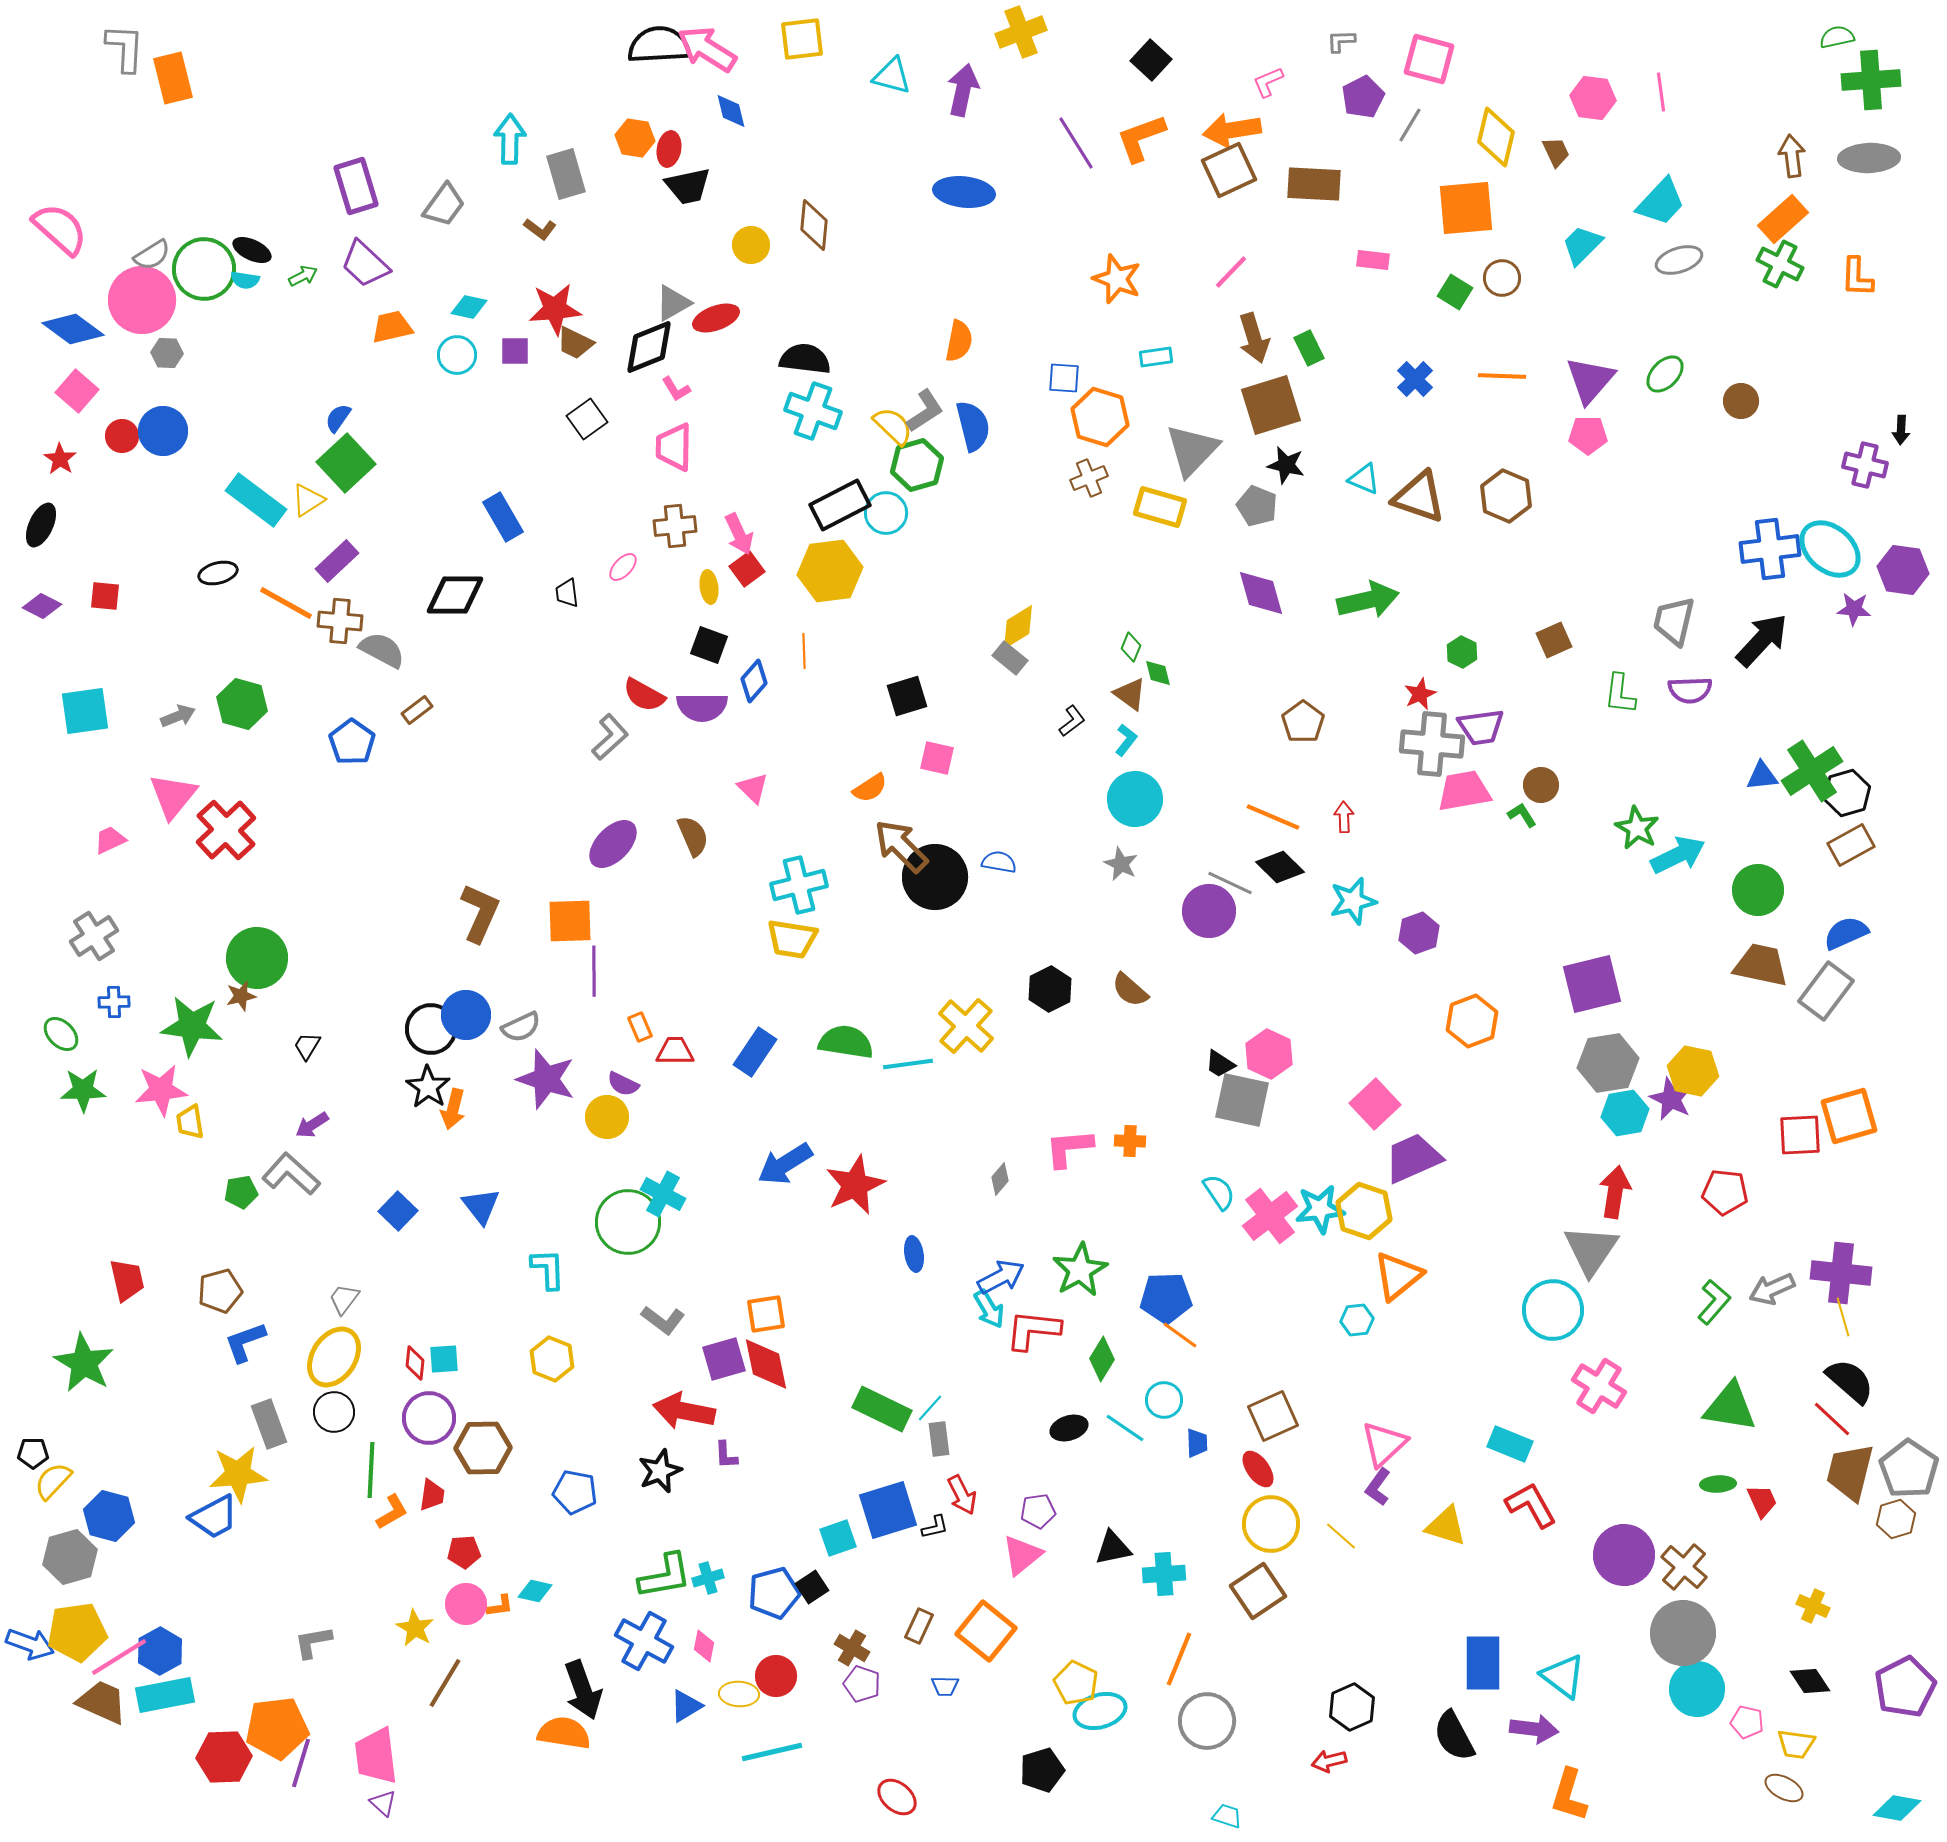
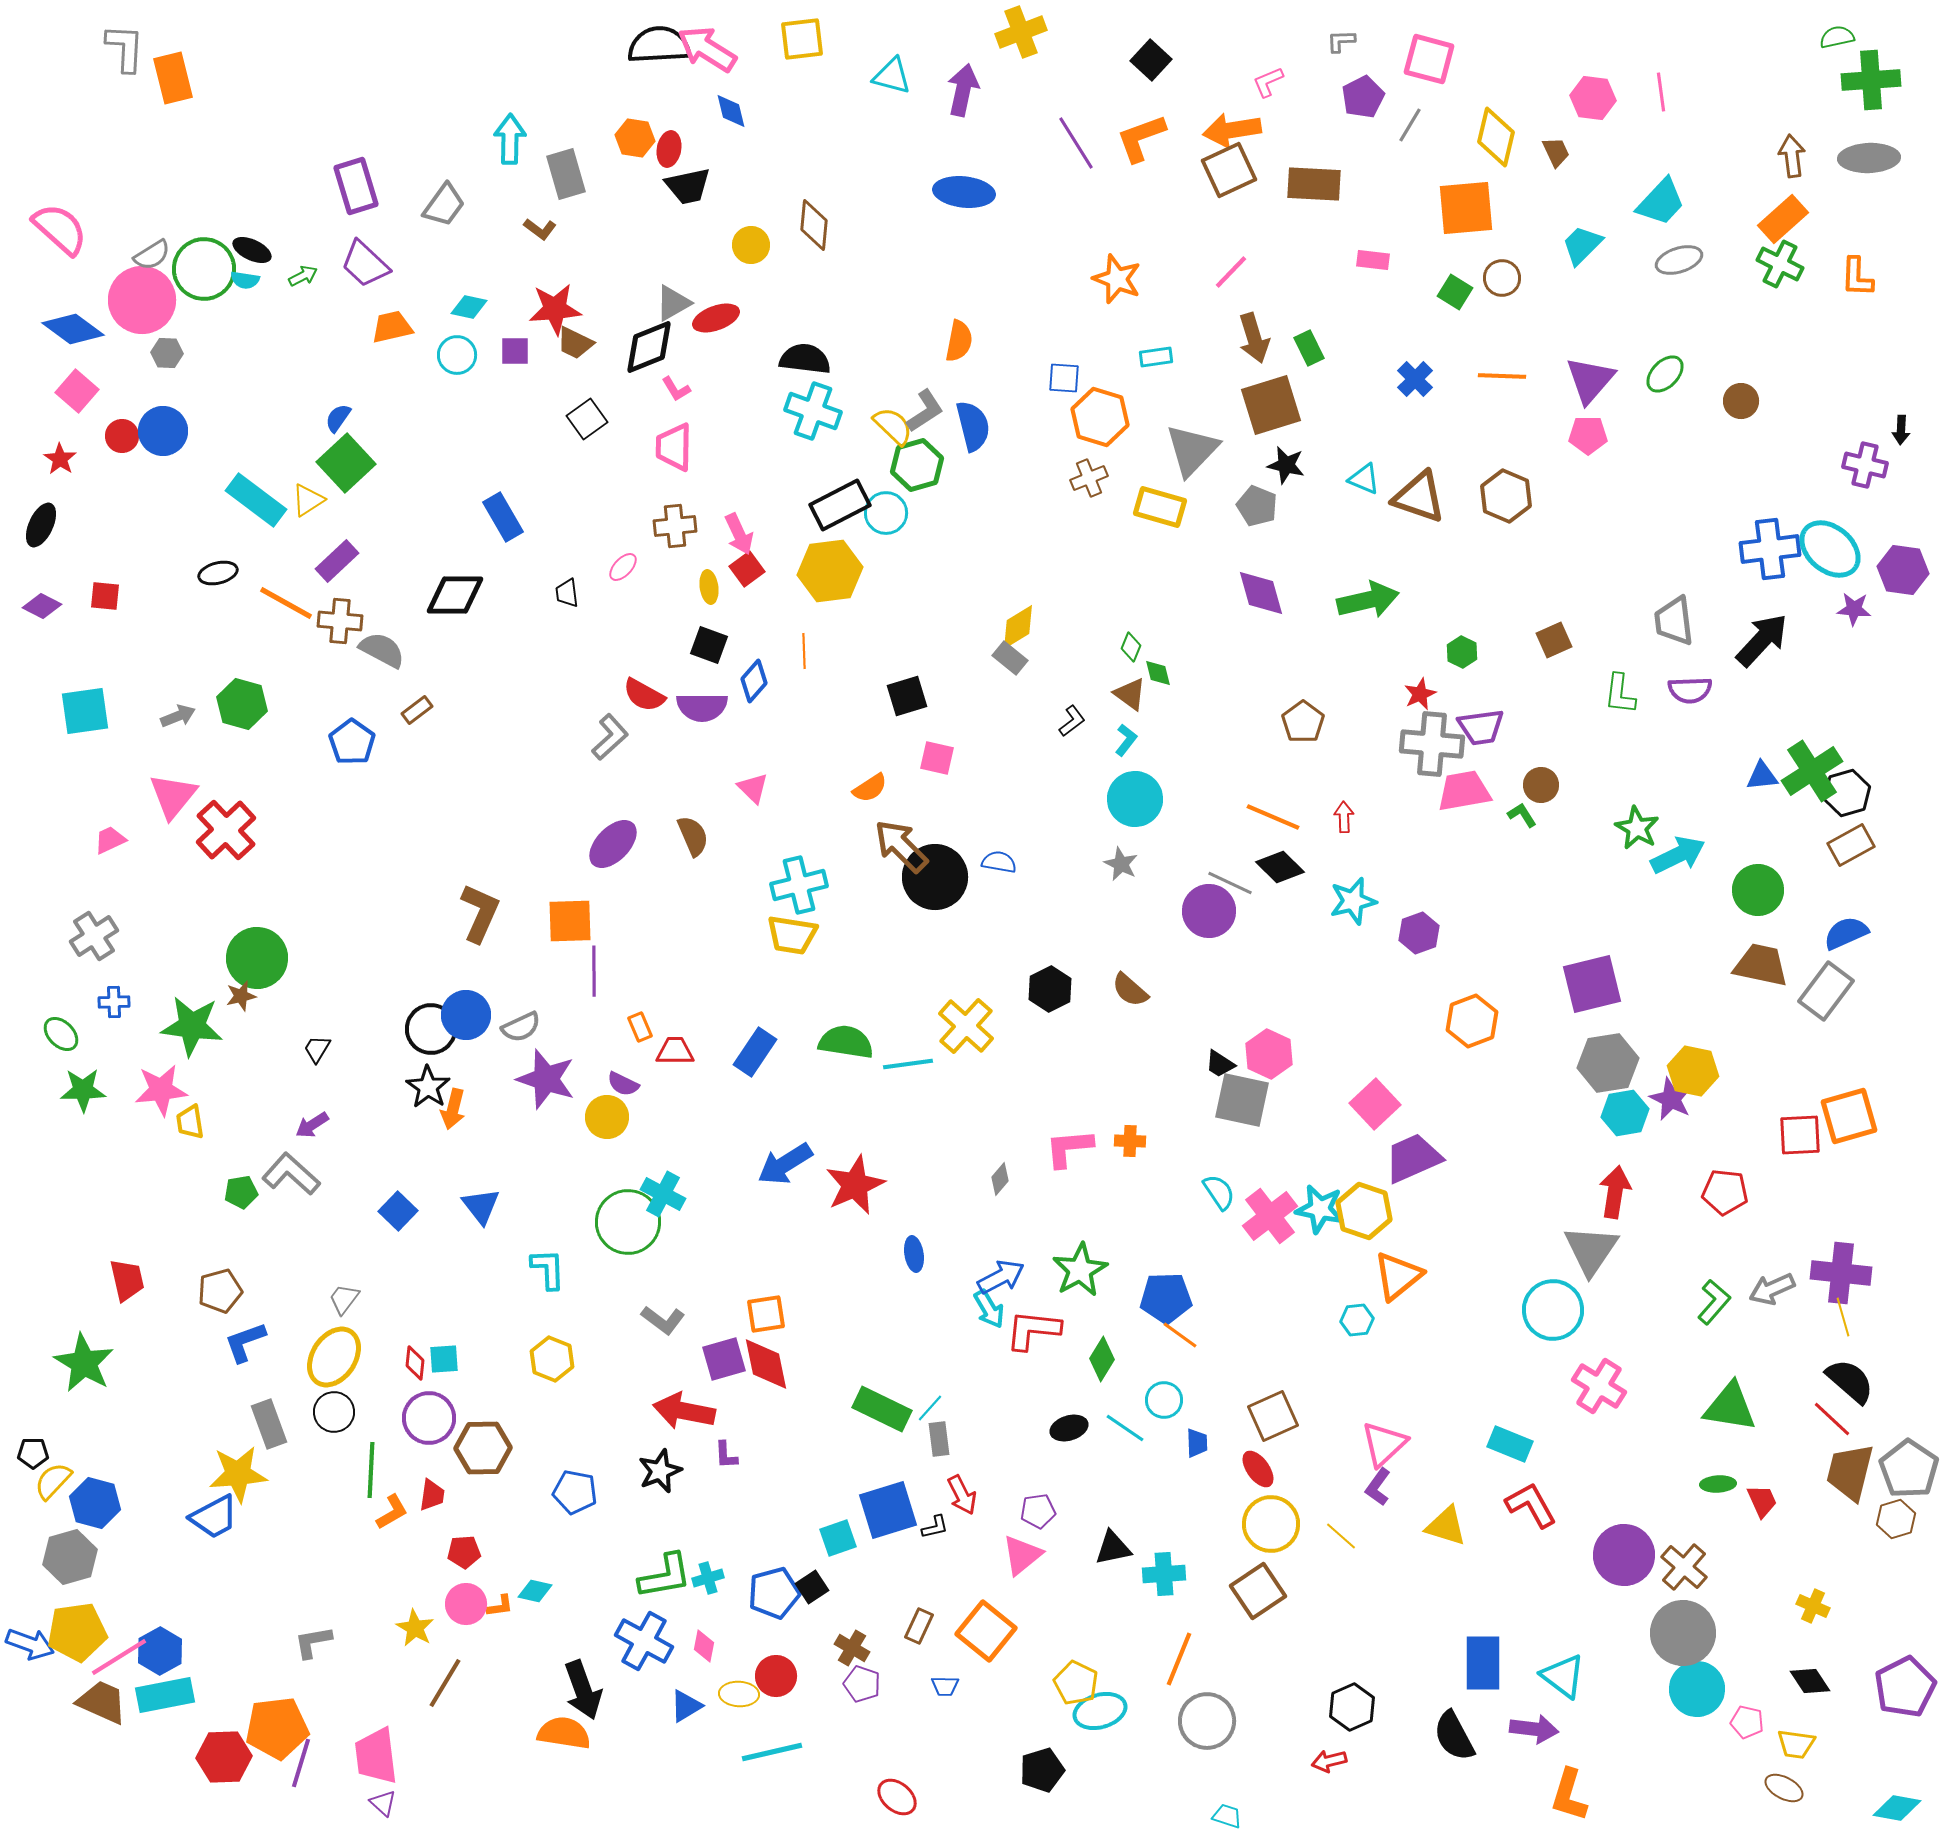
gray trapezoid at (1674, 621): rotated 20 degrees counterclockwise
yellow trapezoid at (792, 939): moved 4 px up
black trapezoid at (307, 1046): moved 10 px right, 3 px down
cyan star at (1320, 1209): rotated 18 degrees clockwise
blue hexagon at (109, 1516): moved 14 px left, 13 px up
